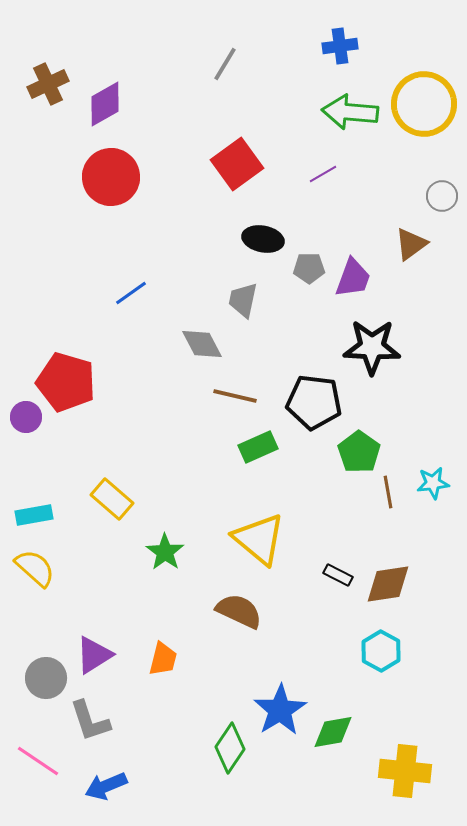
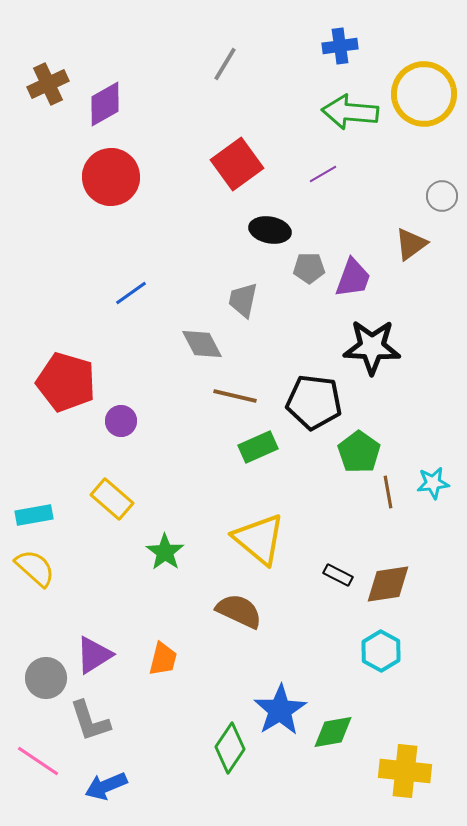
yellow circle at (424, 104): moved 10 px up
black ellipse at (263, 239): moved 7 px right, 9 px up
purple circle at (26, 417): moved 95 px right, 4 px down
